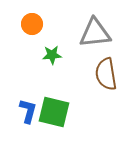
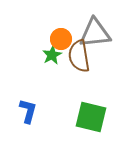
orange circle: moved 29 px right, 15 px down
green star: rotated 24 degrees counterclockwise
brown semicircle: moved 27 px left, 18 px up
green square: moved 37 px right, 5 px down
